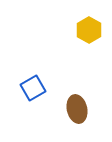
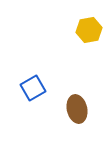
yellow hexagon: rotated 20 degrees clockwise
